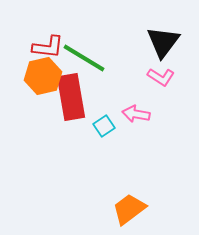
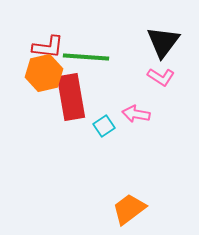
green line: moved 2 px right, 1 px up; rotated 27 degrees counterclockwise
orange hexagon: moved 1 px right, 3 px up
